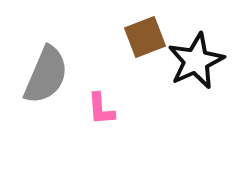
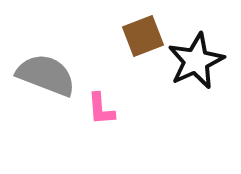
brown square: moved 2 px left, 1 px up
gray semicircle: rotated 92 degrees counterclockwise
